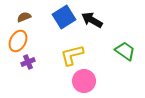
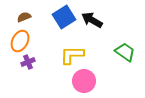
orange ellipse: moved 2 px right
green trapezoid: moved 1 px down
yellow L-shape: rotated 15 degrees clockwise
